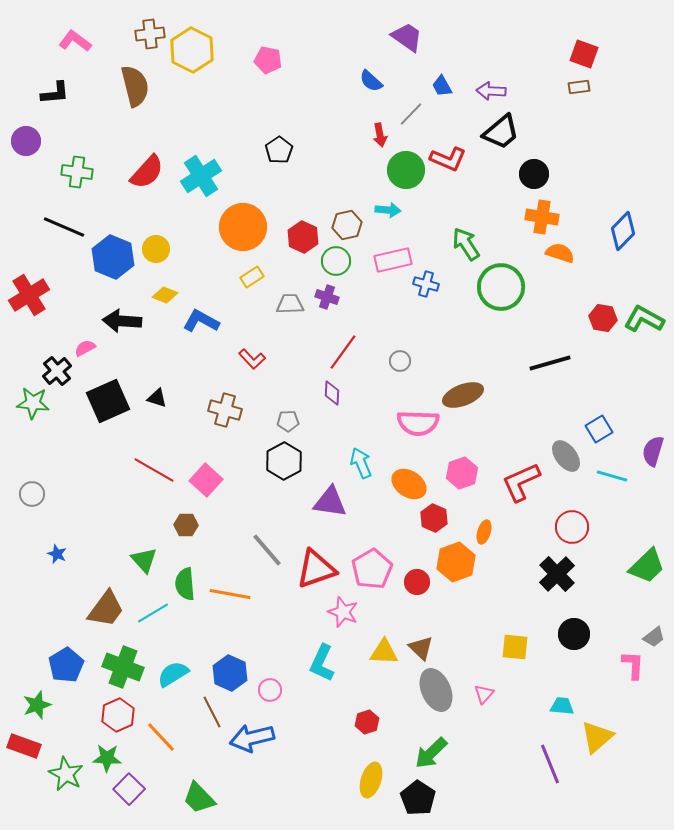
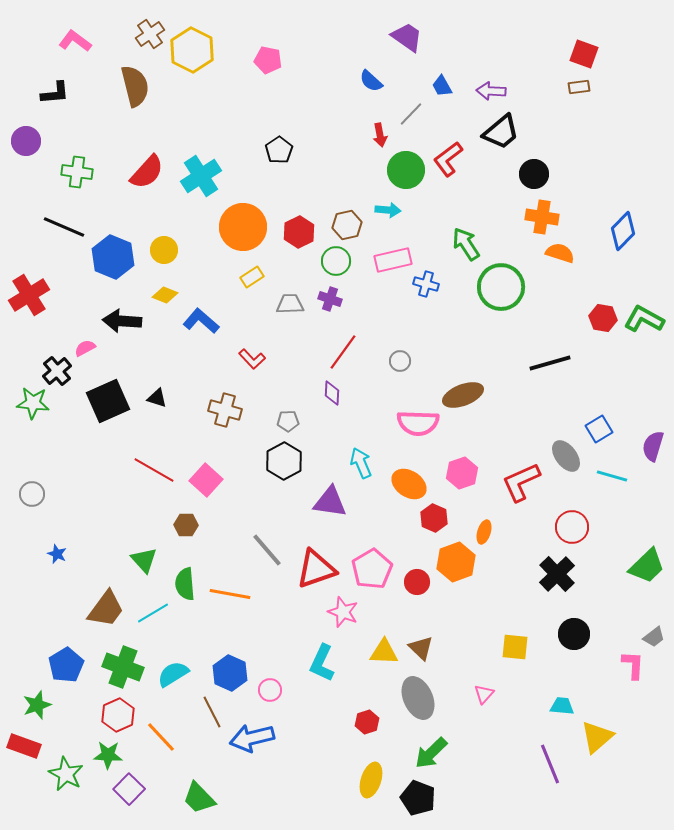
brown cross at (150, 34): rotated 28 degrees counterclockwise
red L-shape at (448, 159): rotated 120 degrees clockwise
red hexagon at (303, 237): moved 4 px left, 5 px up; rotated 8 degrees clockwise
yellow circle at (156, 249): moved 8 px right, 1 px down
purple cross at (327, 297): moved 3 px right, 2 px down
blue L-shape at (201, 321): rotated 12 degrees clockwise
purple semicircle at (653, 451): moved 5 px up
gray ellipse at (436, 690): moved 18 px left, 8 px down
green star at (107, 758): moved 1 px right, 3 px up
black pentagon at (418, 798): rotated 12 degrees counterclockwise
